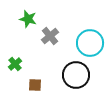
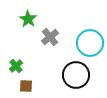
green star: rotated 18 degrees clockwise
gray cross: moved 1 px down
green cross: moved 1 px right, 2 px down
brown square: moved 9 px left, 1 px down
